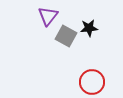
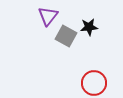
black star: moved 1 px up
red circle: moved 2 px right, 1 px down
